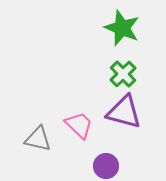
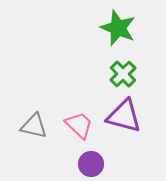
green star: moved 4 px left
purple triangle: moved 4 px down
gray triangle: moved 4 px left, 13 px up
purple circle: moved 15 px left, 2 px up
